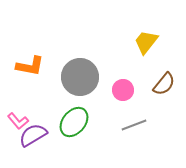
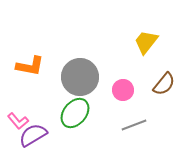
green ellipse: moved 1 px right, 9 px up
